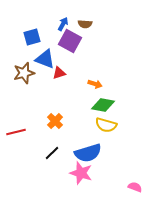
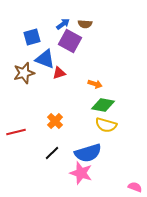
blue arrow: rotated 24 degrees clockwise
